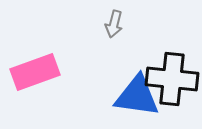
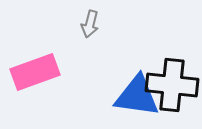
gray arrow: moved 24 px left
black cross: moved 6 px down
